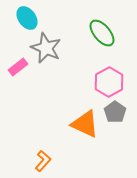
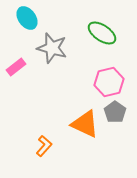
green ellipse: rotated 16 degrees counterclockwise
gray star: moved 6 px right; rotated 8 degrees counterclockwise
pink rectangle: moved 2 px left
pink hexagon: rotated 16 degrees clockwise
orange L-shape: moved 1 px right, 15 px up
